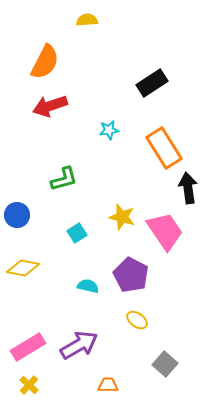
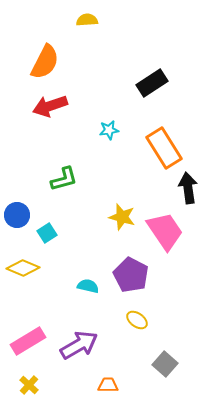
cyan square: moved 30 px left
yellow diamond: rotated 12 degrees clockwise
pink rectangle: moved 6 px up
